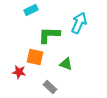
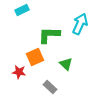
cyan rectangle: moved 9 px left
cyan arrow: moved 1 px right, 1 px down
orange square: rotated 36 degrees counterclockwise
green triangle: rotated 24 degrees clockwise
